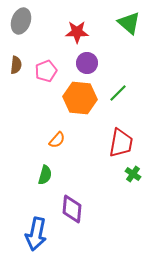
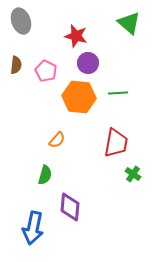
gray ellipse: rotated 40 degrees counterclockwise
red star: moved 1 px left, 4 px down; rotated 15 degrees clockwise
purple circle: moved 1 px right
pink pentagon: rotated 25 degrees counterclockwise
green line: rotated 42 degrees clockwise
orange hexagon: moved 1 px left, 1 px up
red trapezoid: moved 5 px left
purple diamond: moved 2 px left, 2 px up
blue arrow: moved 3 px left, 6 px up
